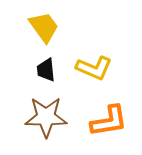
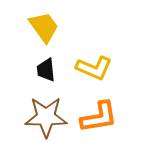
orange L-shape: moved 10 px left, 4 px up
